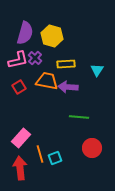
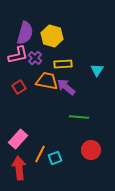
pink L-shape: moved 5 px up
yellow rectangle: moved 3 px left
purple arrow: moved 2 px left; rotated 36 degrees clockwise
pink rectangle: moved 3 px left, 1 px down
red circle: moved 1 px left, 2 px down
orange line: rotated 42 degrees clockwise
red arrow: moved 1 px left
